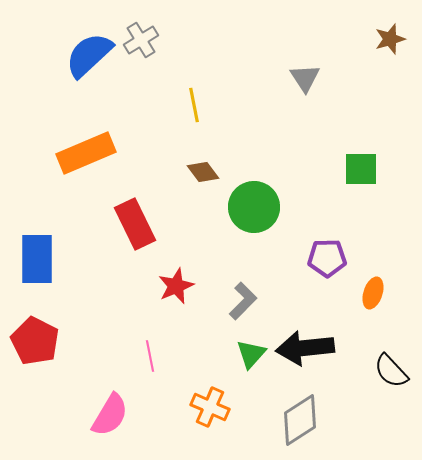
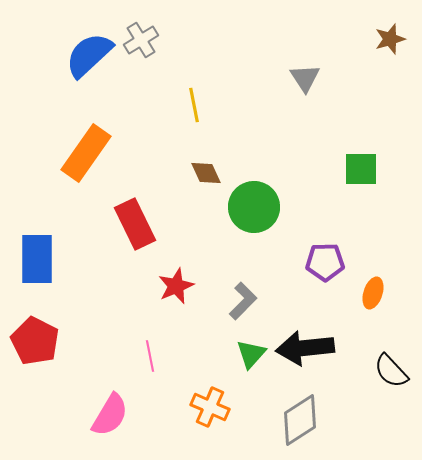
orange rectangle: rotated 32 degrees counterclockwise
brown diamond: moved 3 px right, 1 px down; rotated 12 degrees clockwise
purple pentagon: moved 2 px left, 4 px down
